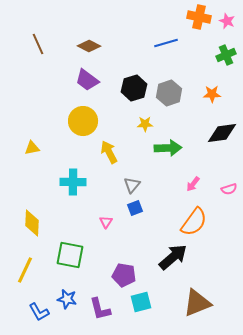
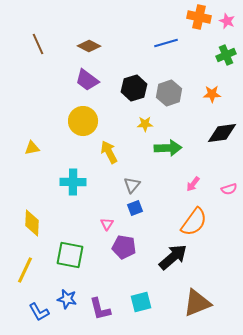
pink triangle: moved 1 px right, 2 px down
purple pentagon: moved 28 px up
